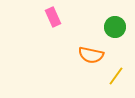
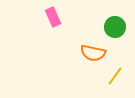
orange semicircle: moved 2 px right, 2 px up
yellow line: moved 1 px left
